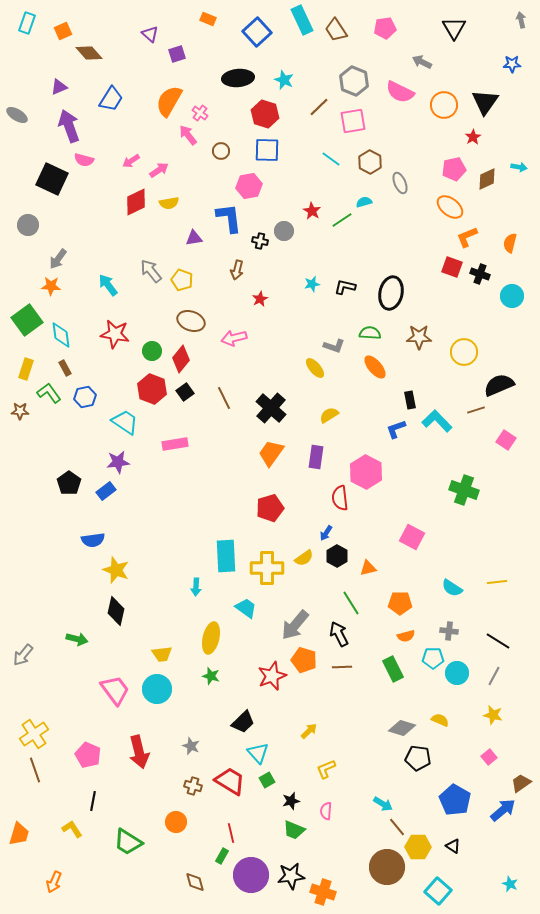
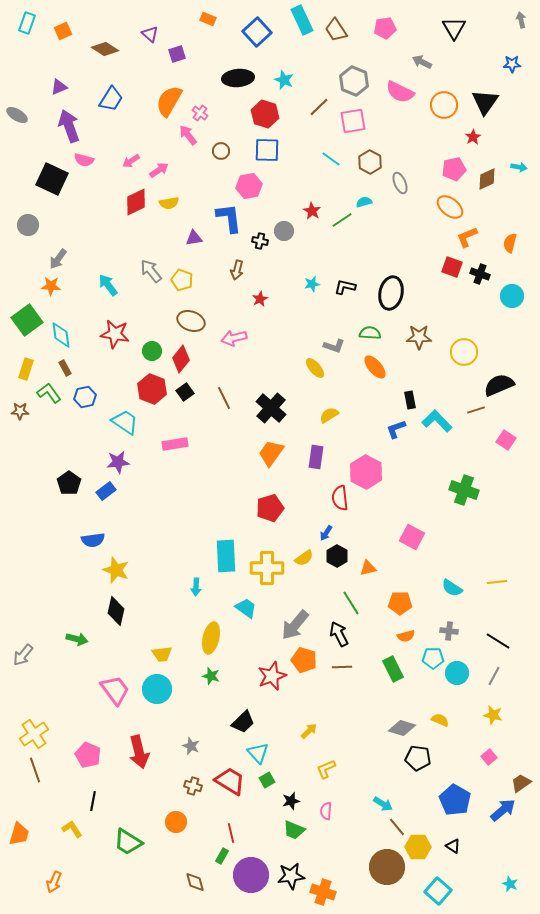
brown diamond at (89, 53): moved 16 px right, 4 px up; rotated 16 degrees counterclockwise
